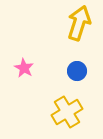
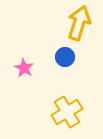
blue circle: moved 12 px left, 14 px up
